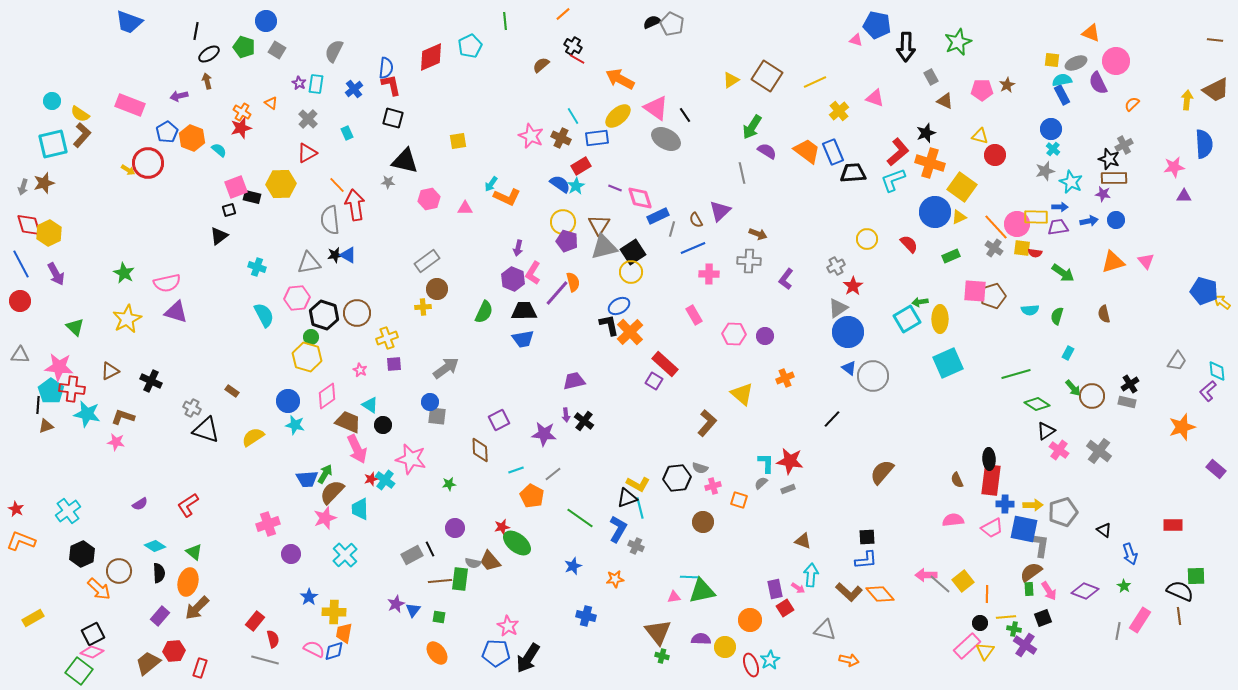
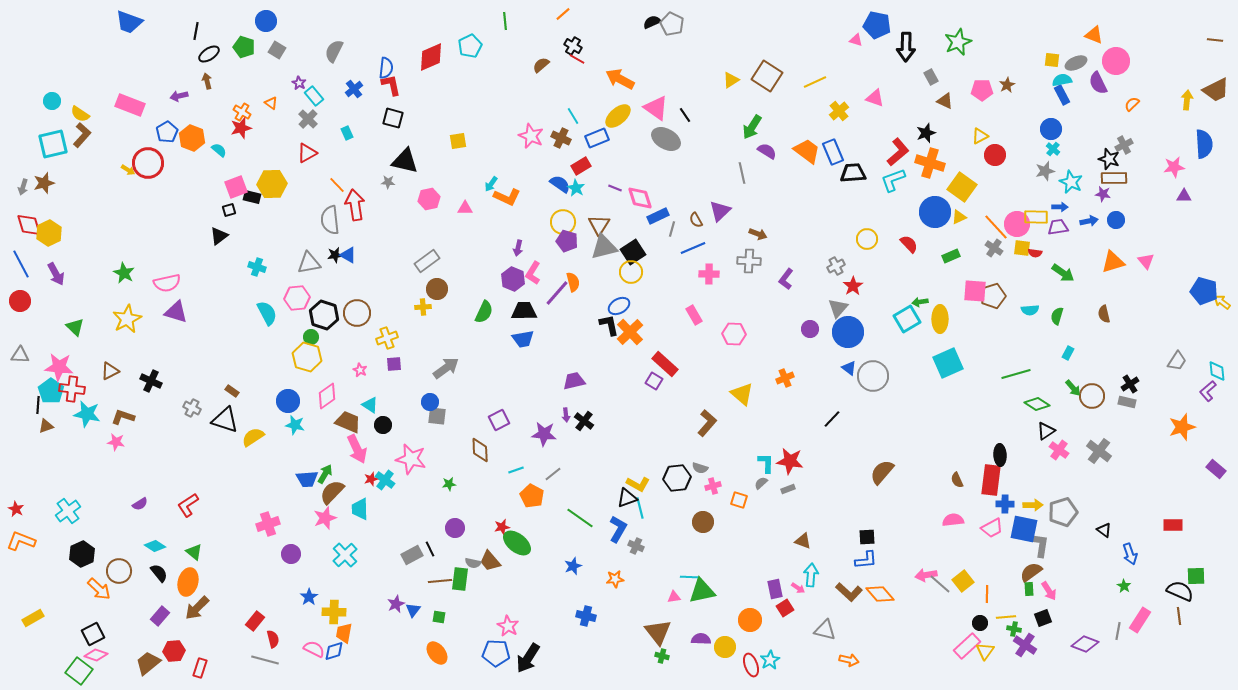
orange triangle at (1091, 33): moved 3 px right, 2 px down
cyan rectangle at (316, 84): moved 2 px left, 12 px down; rotated 48 degrees counterclockwise
yellow triangle at (980, 136): rotated 42 degrees counterclockwise
blue rectangle at (597, 138): rotated 15 degrees counterclockwise
yellow hexagon at (281, 184): moved 9 px left
cyan star at (576, 186): moved 2 px down; rotated 12 degrees counterclockwise
gray triangle at (838, 308): rotated 15 degrees counterclockwise
cyan semicircle at (264, 315): moved 3 px right, 2 px up
purple circle at (765, 336): moved 45 px right, 7 px up
black triangle at (206, 430): moved 19 px right, 10 px up
black ellipse at (989, 459): moved 11 px right, 4 px up
black semicircle at (159, 573): rotated 36 degrees counterclockwise
pink arrow at (926, 575): rotated 10 degrees counterclockwise
purple diamond at (1085, 591): moved 53 px down
pink diamond at (92, 652): moved 4 px right, 3 px down
